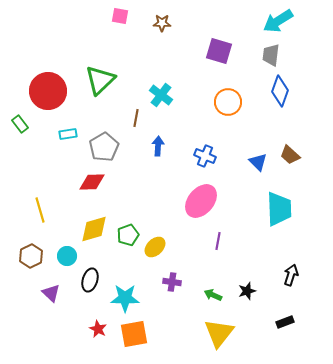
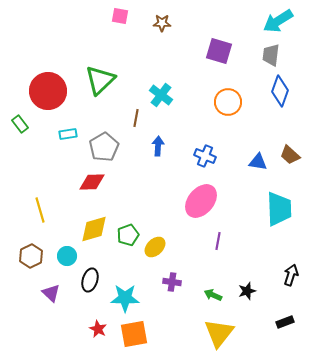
blue triangle: rotated 36 degrees counterclockwise
